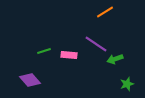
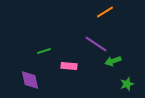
pink rectangle: moved 11 px down
green arrow: moved 2 px left, 2 px down
purple diamond: rotated 30 degrees clockwise
